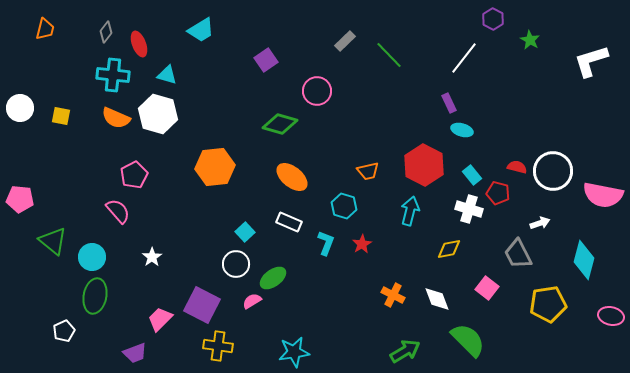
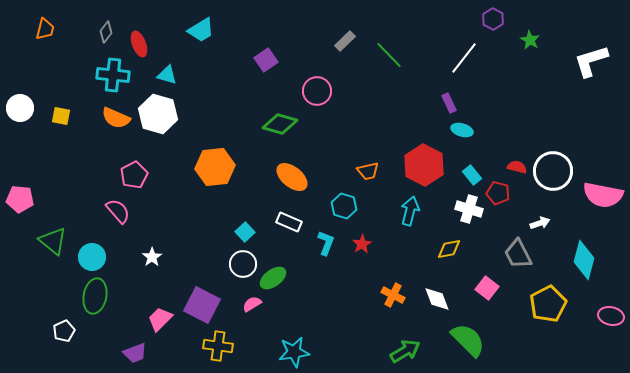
white circle at (236, 264): moved 7 px right
pink semicircle at (252, 301): moved 3 px down
yellow pentagon at (548, 304): rotated 18 degrees counterclockwise
